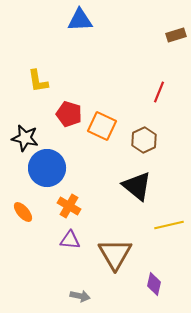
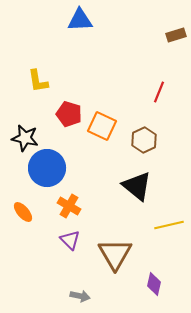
purple triangle: rotated 40 degrees clockwise
